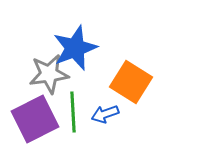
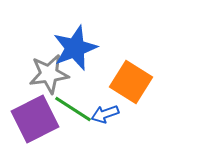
green line: moved 3 px up; rotated 54 degrees counterclockwise
